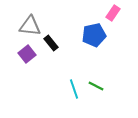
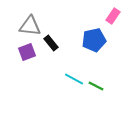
pink rectangle: moved 3 px down
blue pentagon: moved 5 px down
purple square: moved 2 px up; rotated 18 degrees clockwise
cyan line: moved 10 px up; rotated 42 degrees counterclockwise
